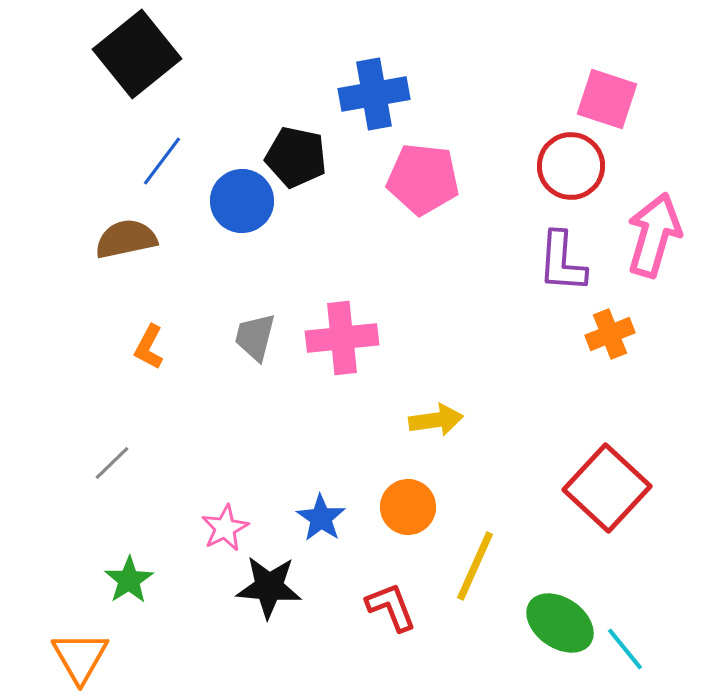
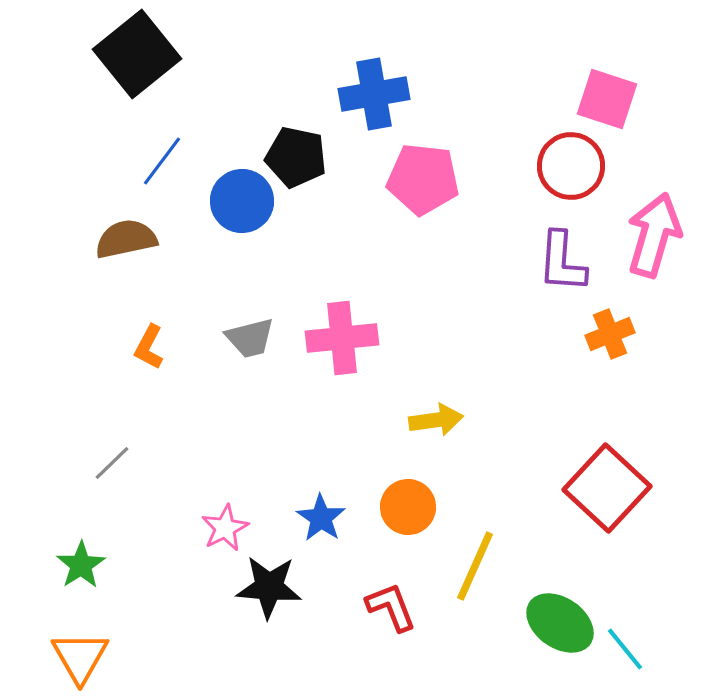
gray trapezoid: moved 5 px left, 1 px down; rotated 118 degrees counterclockwise
green star: moved 48 px left, 15 px up
